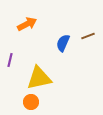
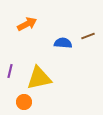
blue semicircle: rotated 72 degrees clockwise
purple line: moved 11 px down
orange circle: moved 7 px left
